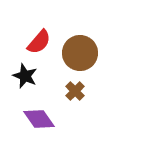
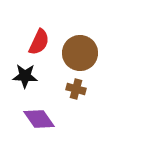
red semicircle: rotated 16 degrees counterclockwise
black star: rotated 20 degrees counterclockwise
brown cross: moved 1 px right, 2 px up; rotated 30 degrees counterclockwise
